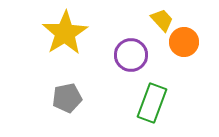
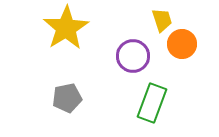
yellow trapezoid: rotated 25 degrees clockwise
yellow star: moved 1 px right, 5 px up
orange circle: moved 2 px left, 2 px down
purple circle: moved 2 px right, 1 px down
